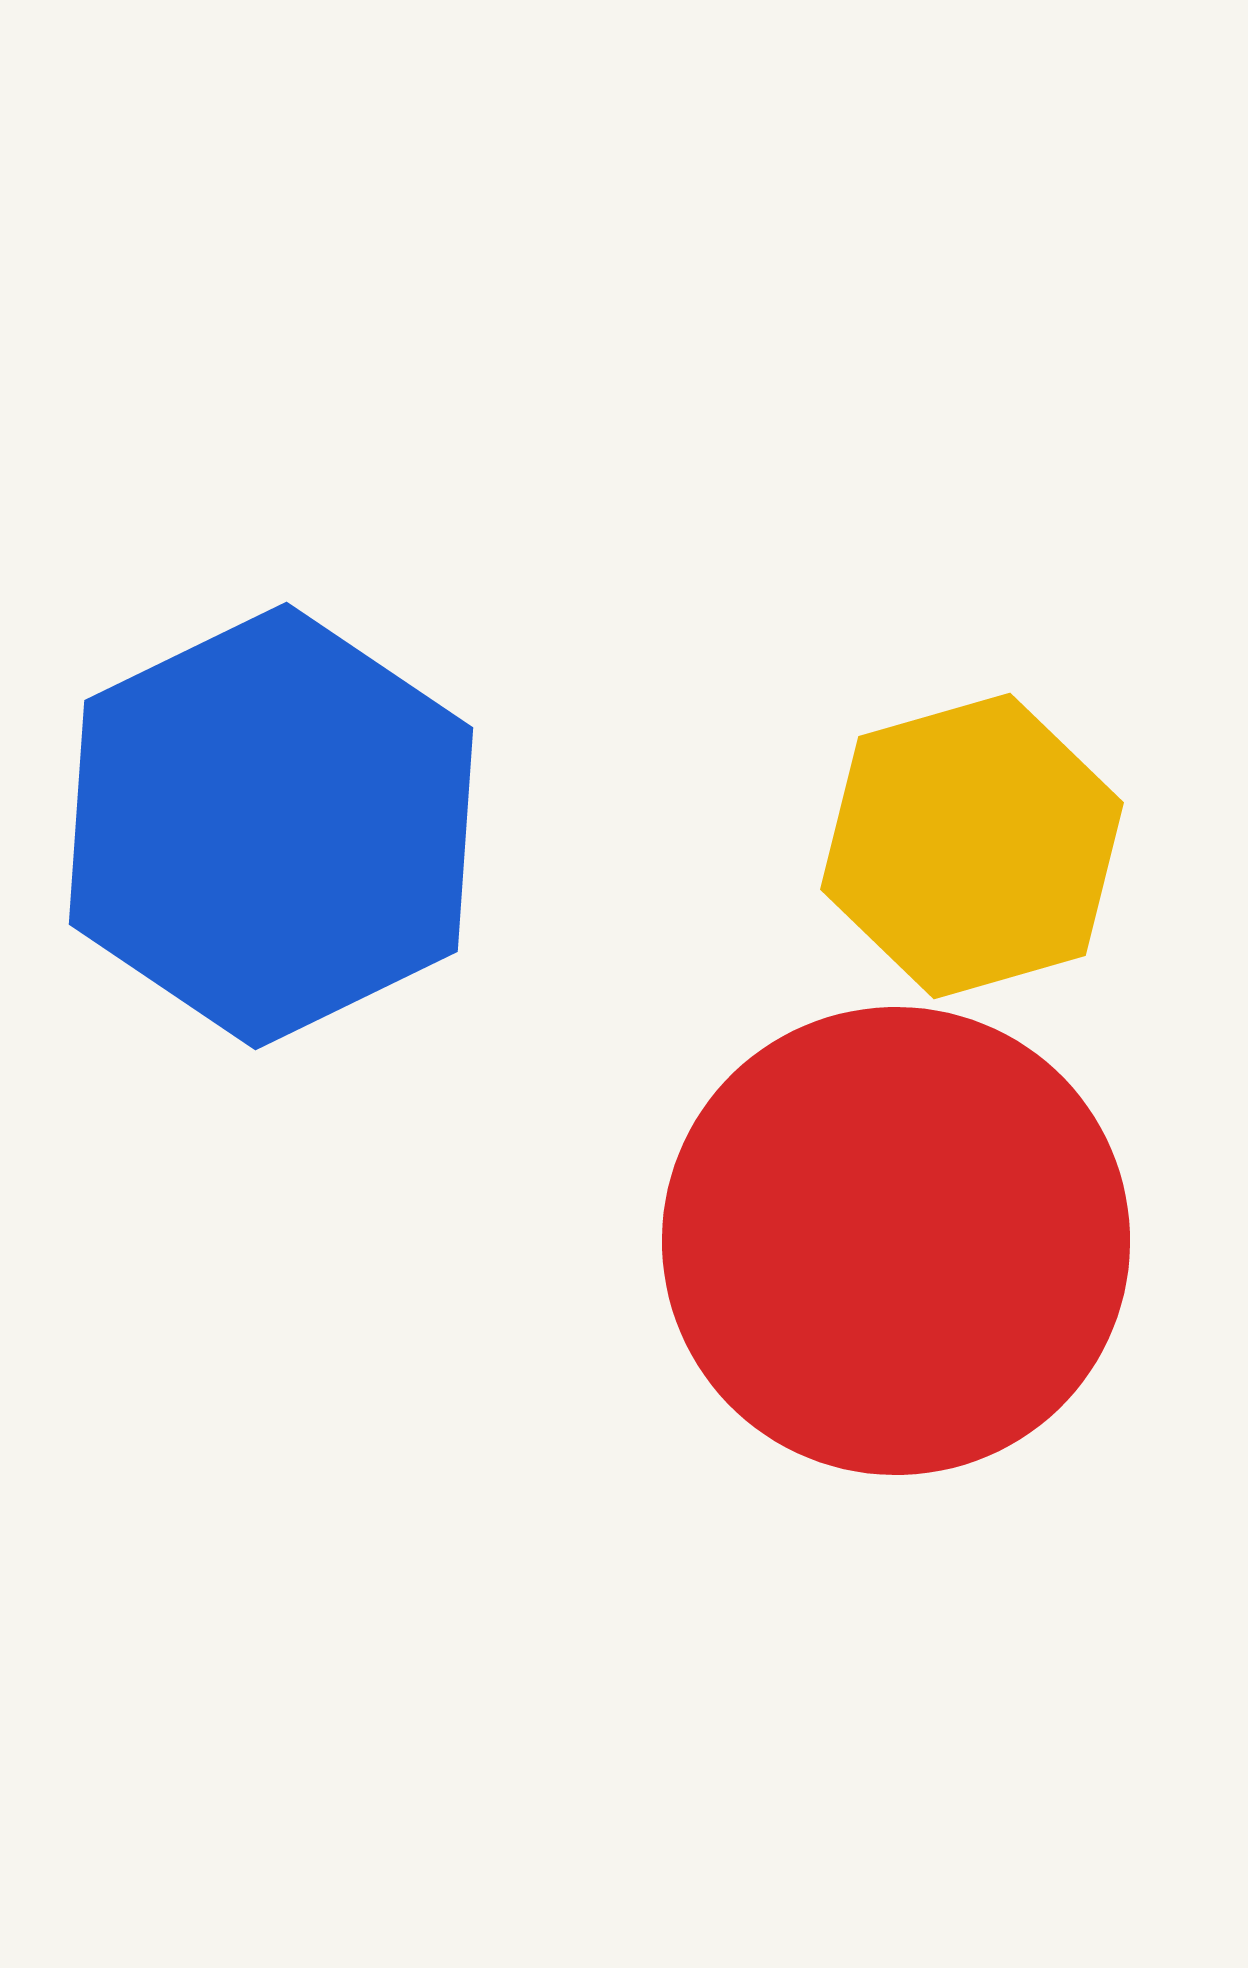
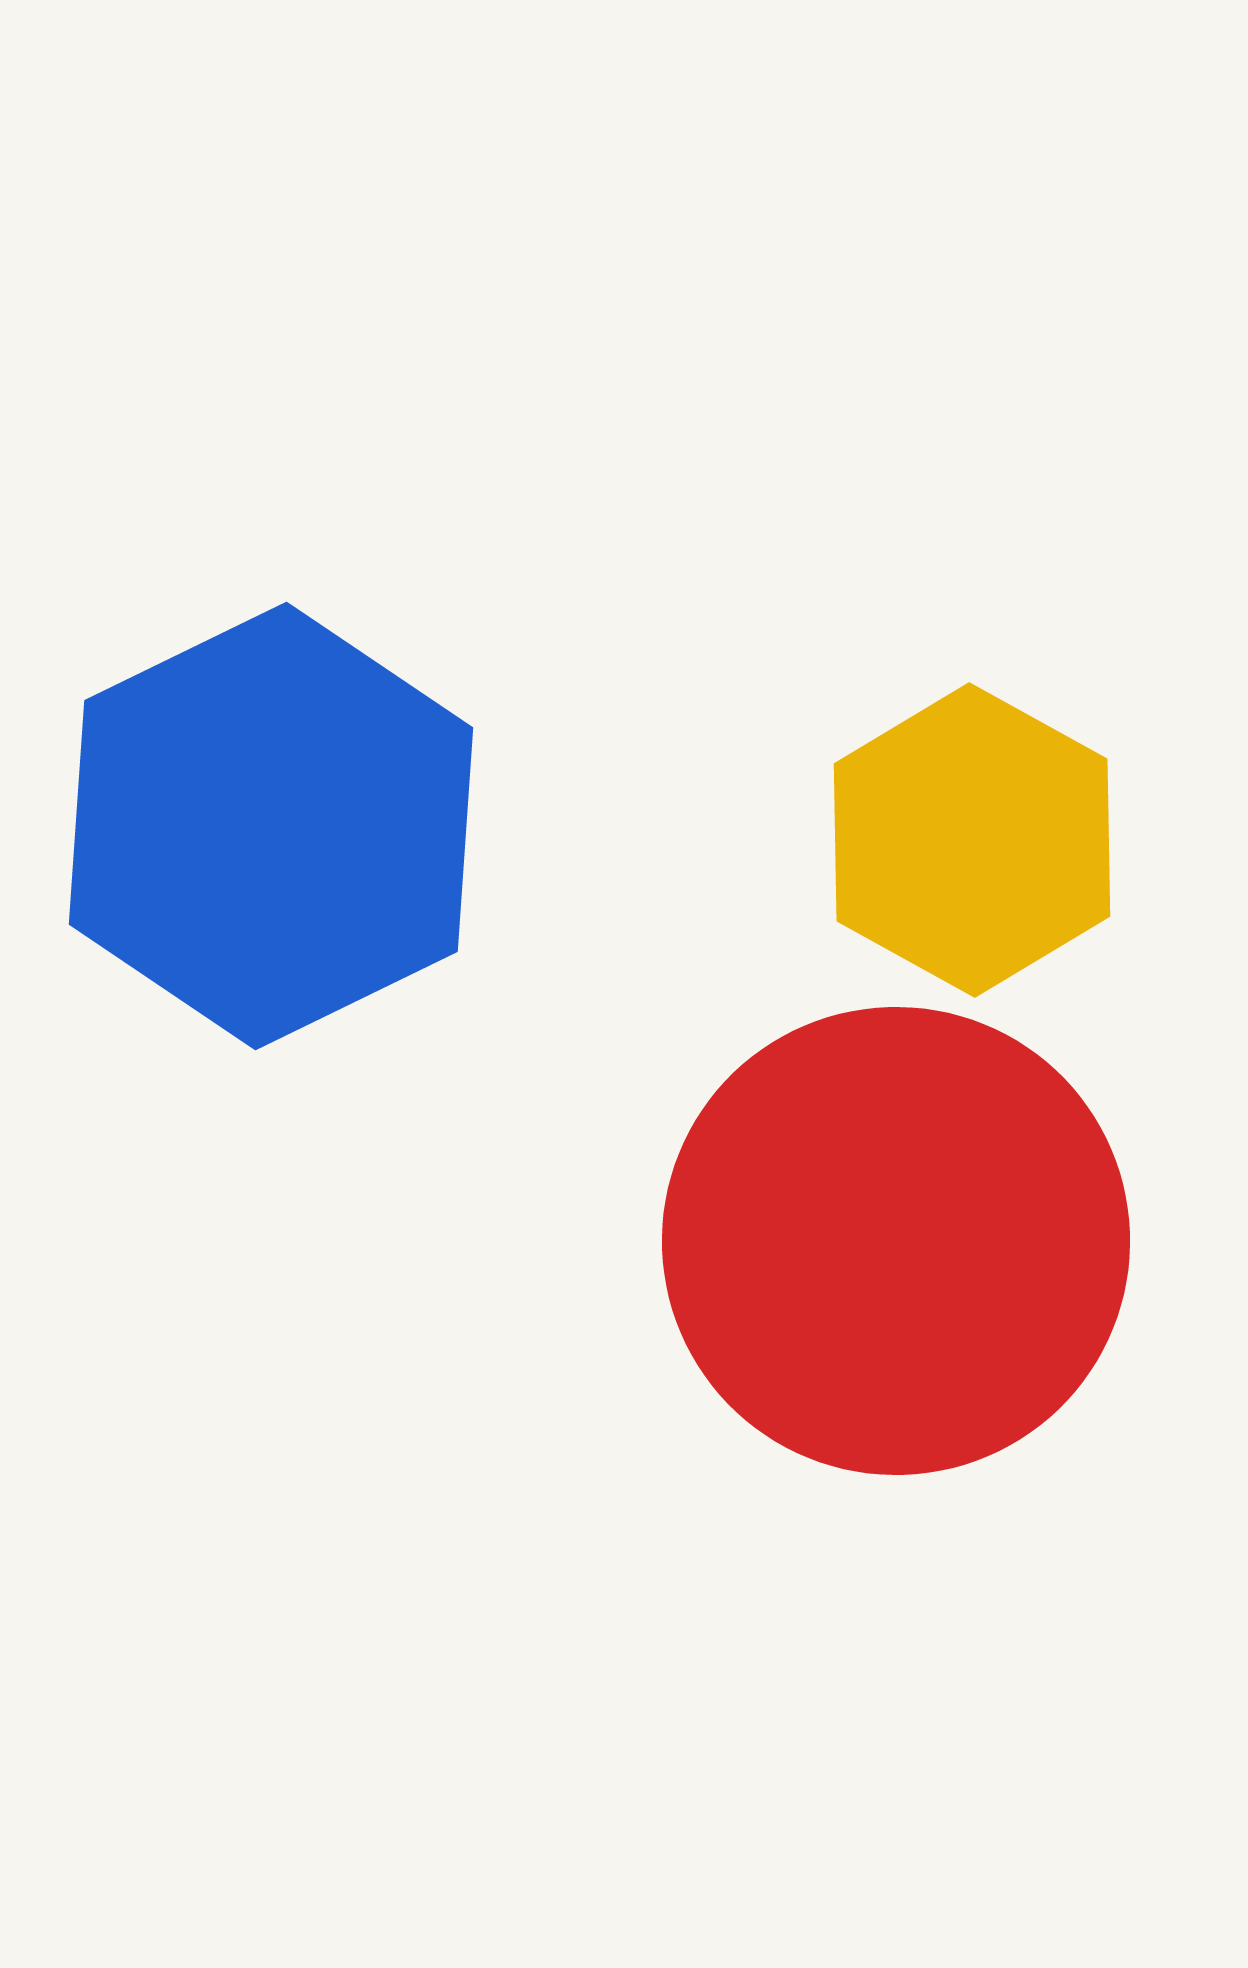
yellow hexagon: moved 6 px up; rotated 15 degrees counterclockwise
